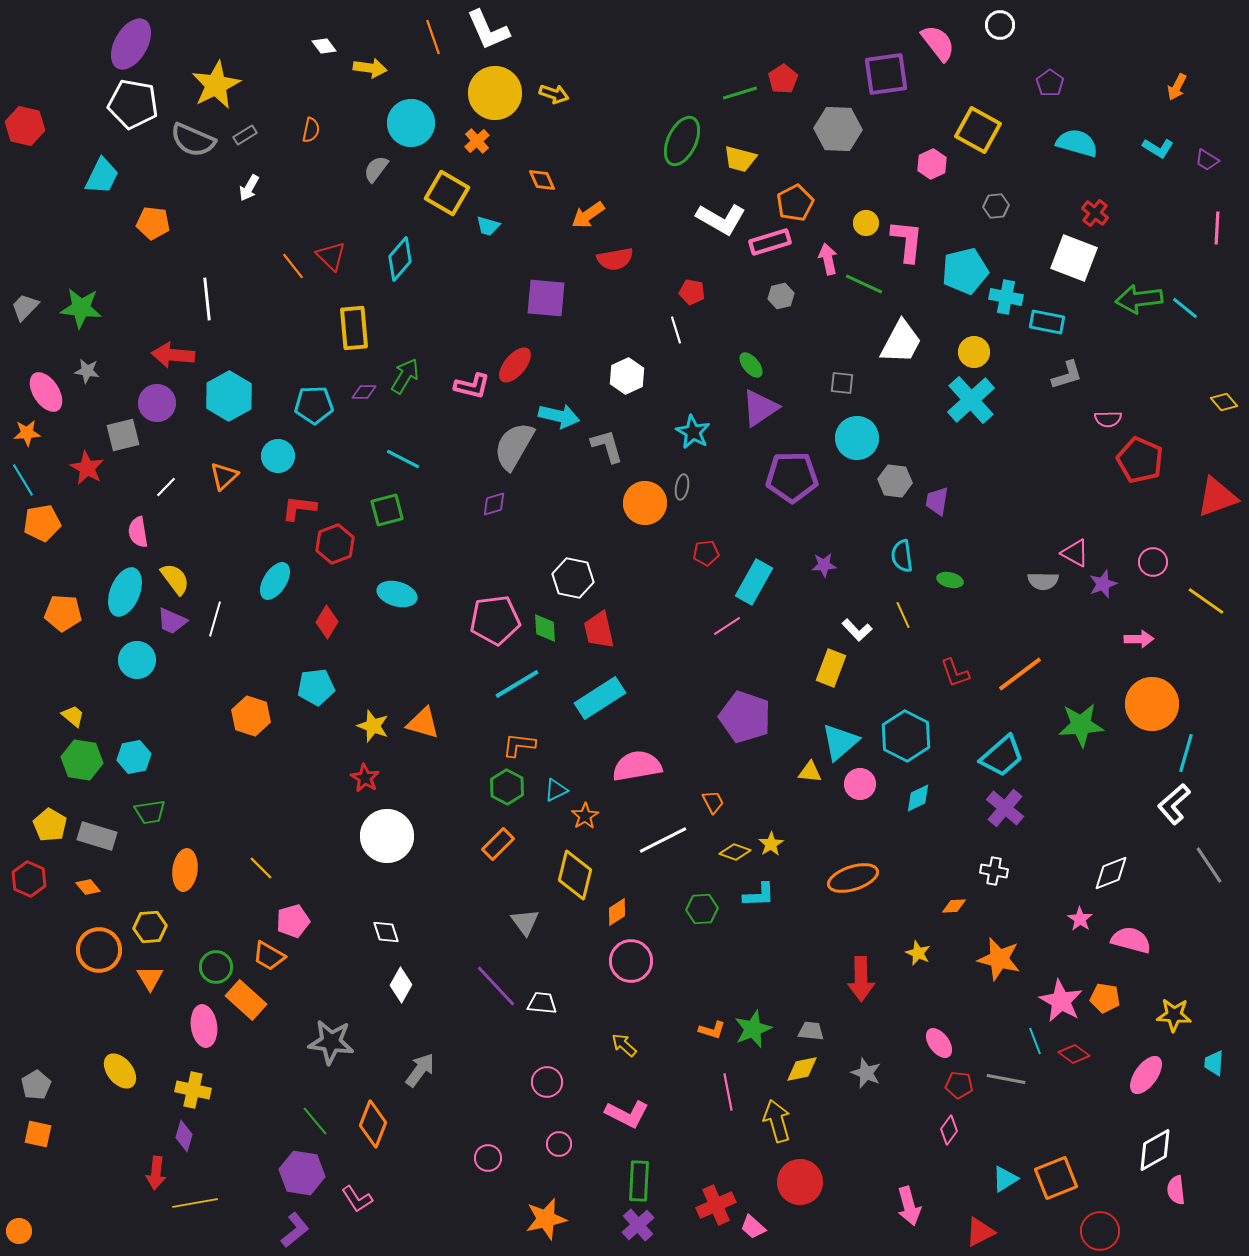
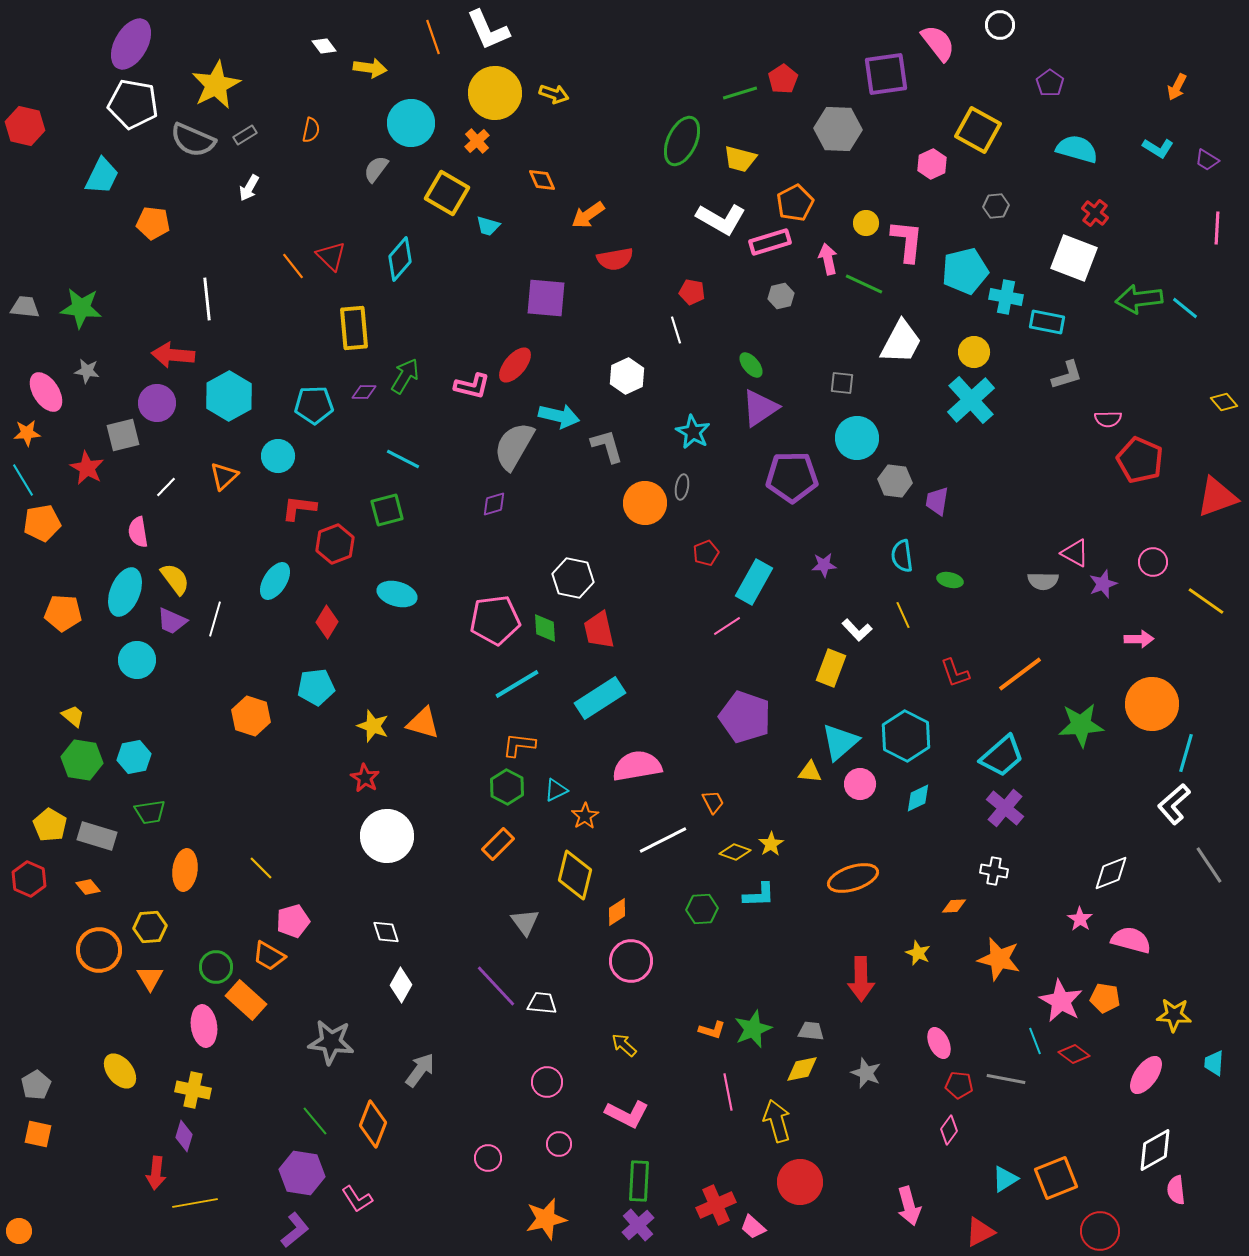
cyan semicircle at (1077, 143): moved 6 px down
gray trapezoid at (25, 307): rotated 52 degrees clockwise
red pentagon at (706, 553): rotated 15 degrees counterclockwise
pink ellipse at (939, 1043): rotated 12 degrees clockwise
